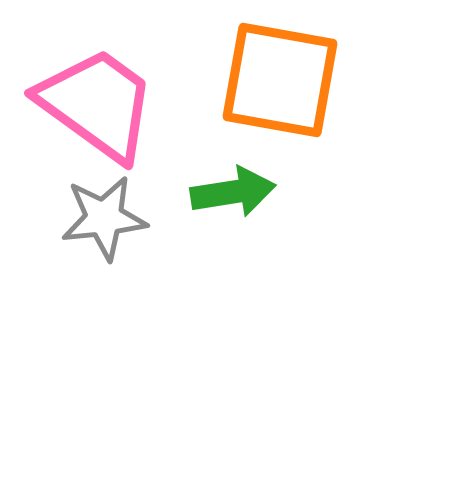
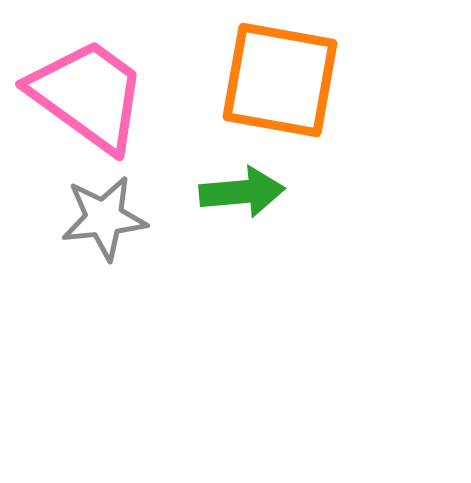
pink trapezoid: moved 9 px left, 9 px up
green arrow: moved 9 px right; rotated 4 degrees clockwise
